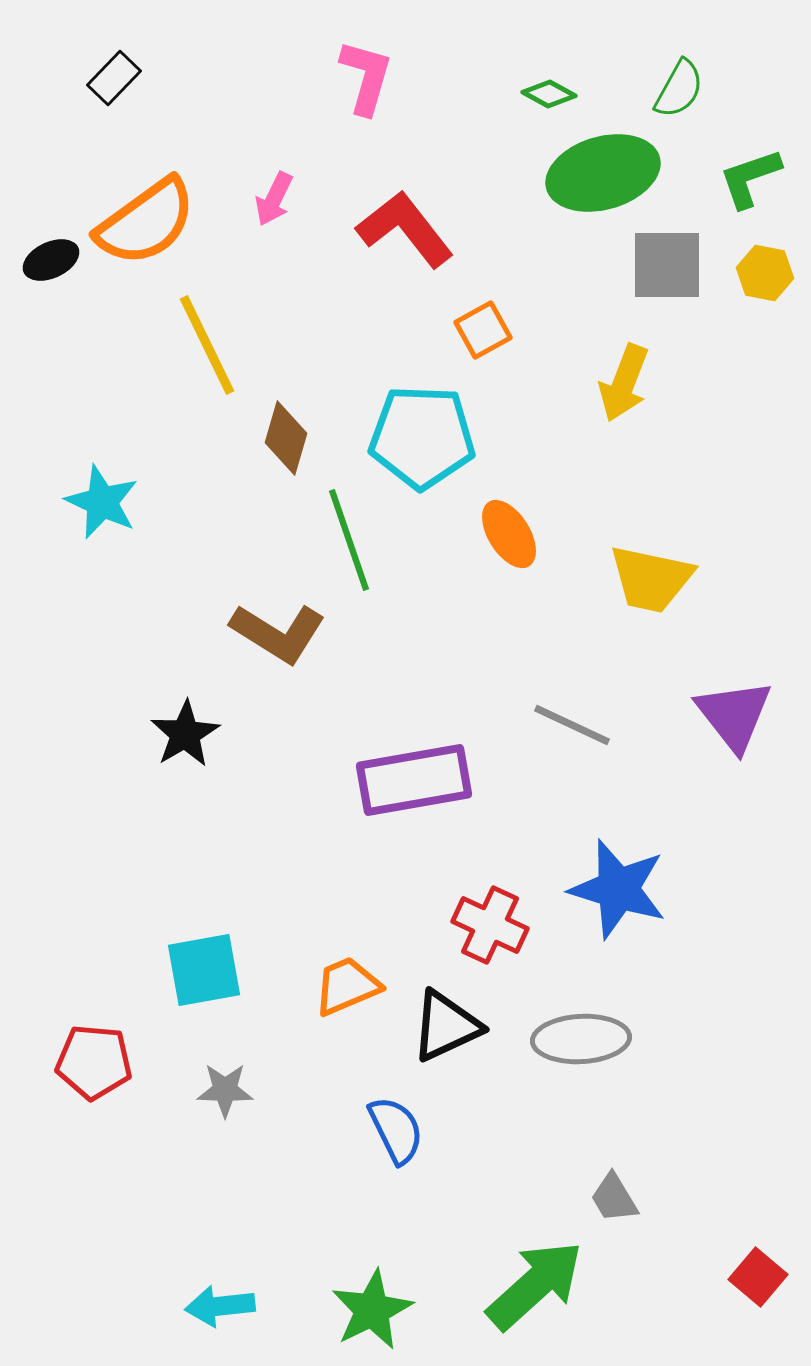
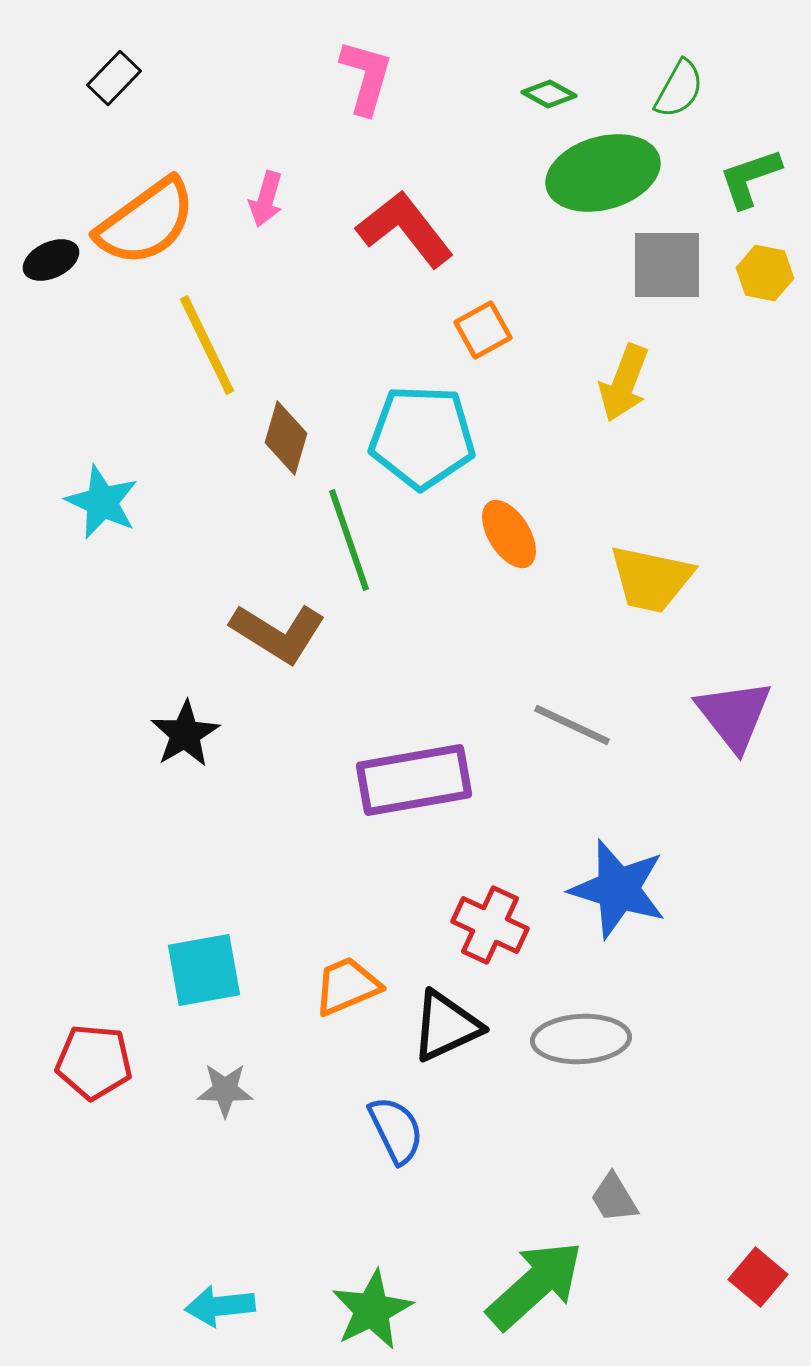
pink arrow: moved 8 px left; rotated 10 degrees counterclockwise
